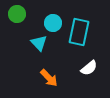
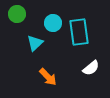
cyan rectangle: rotated 20 degrees counterclockwise
cyan triangle: moved 4 px left; rotated 30 degrees clockwise
white semicircle: moved 2 px right
orange arrow: moved 1 px left, 1 px up
